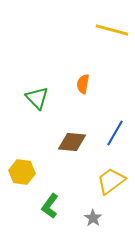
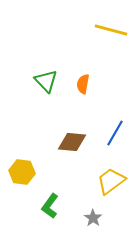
yellow line: moved 1 px left
green triangle: moved 9 px right, 17 px up
